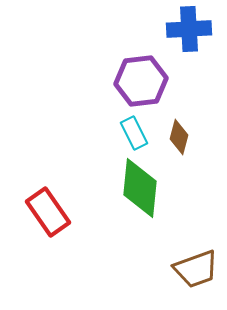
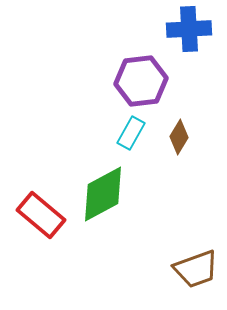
cyan rectangle: moved 3 px left; rotated 56 degrees clockwise
brown diamond: rotated 16 degrees clockwise
green diamond: moved 37 px left, 6 px down; rotated 56 degrees clockwise
red rectangle: moved 7 px left, 3 px down; rotated 15 degrees counterclockwise
